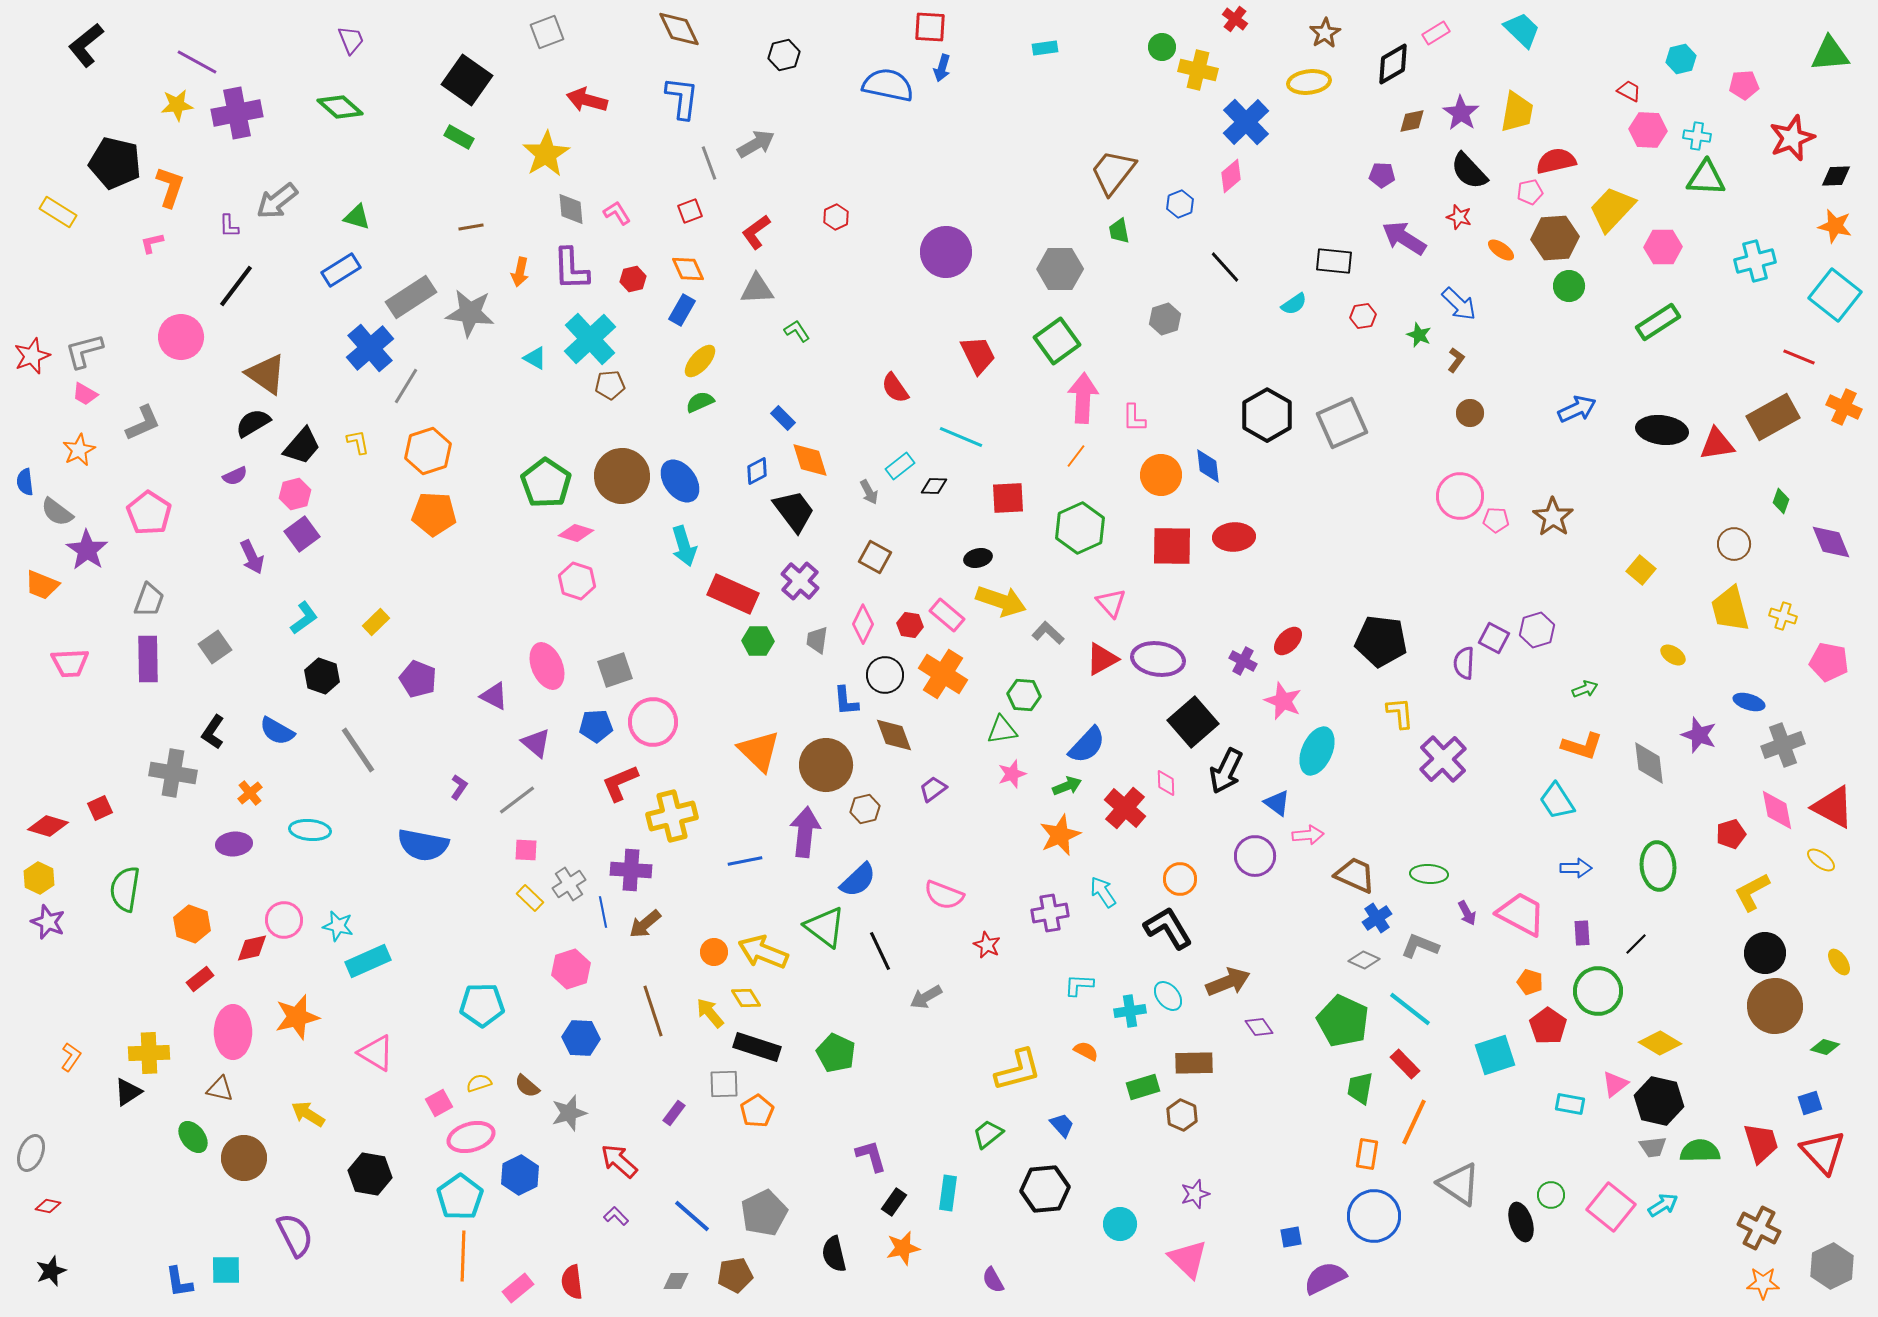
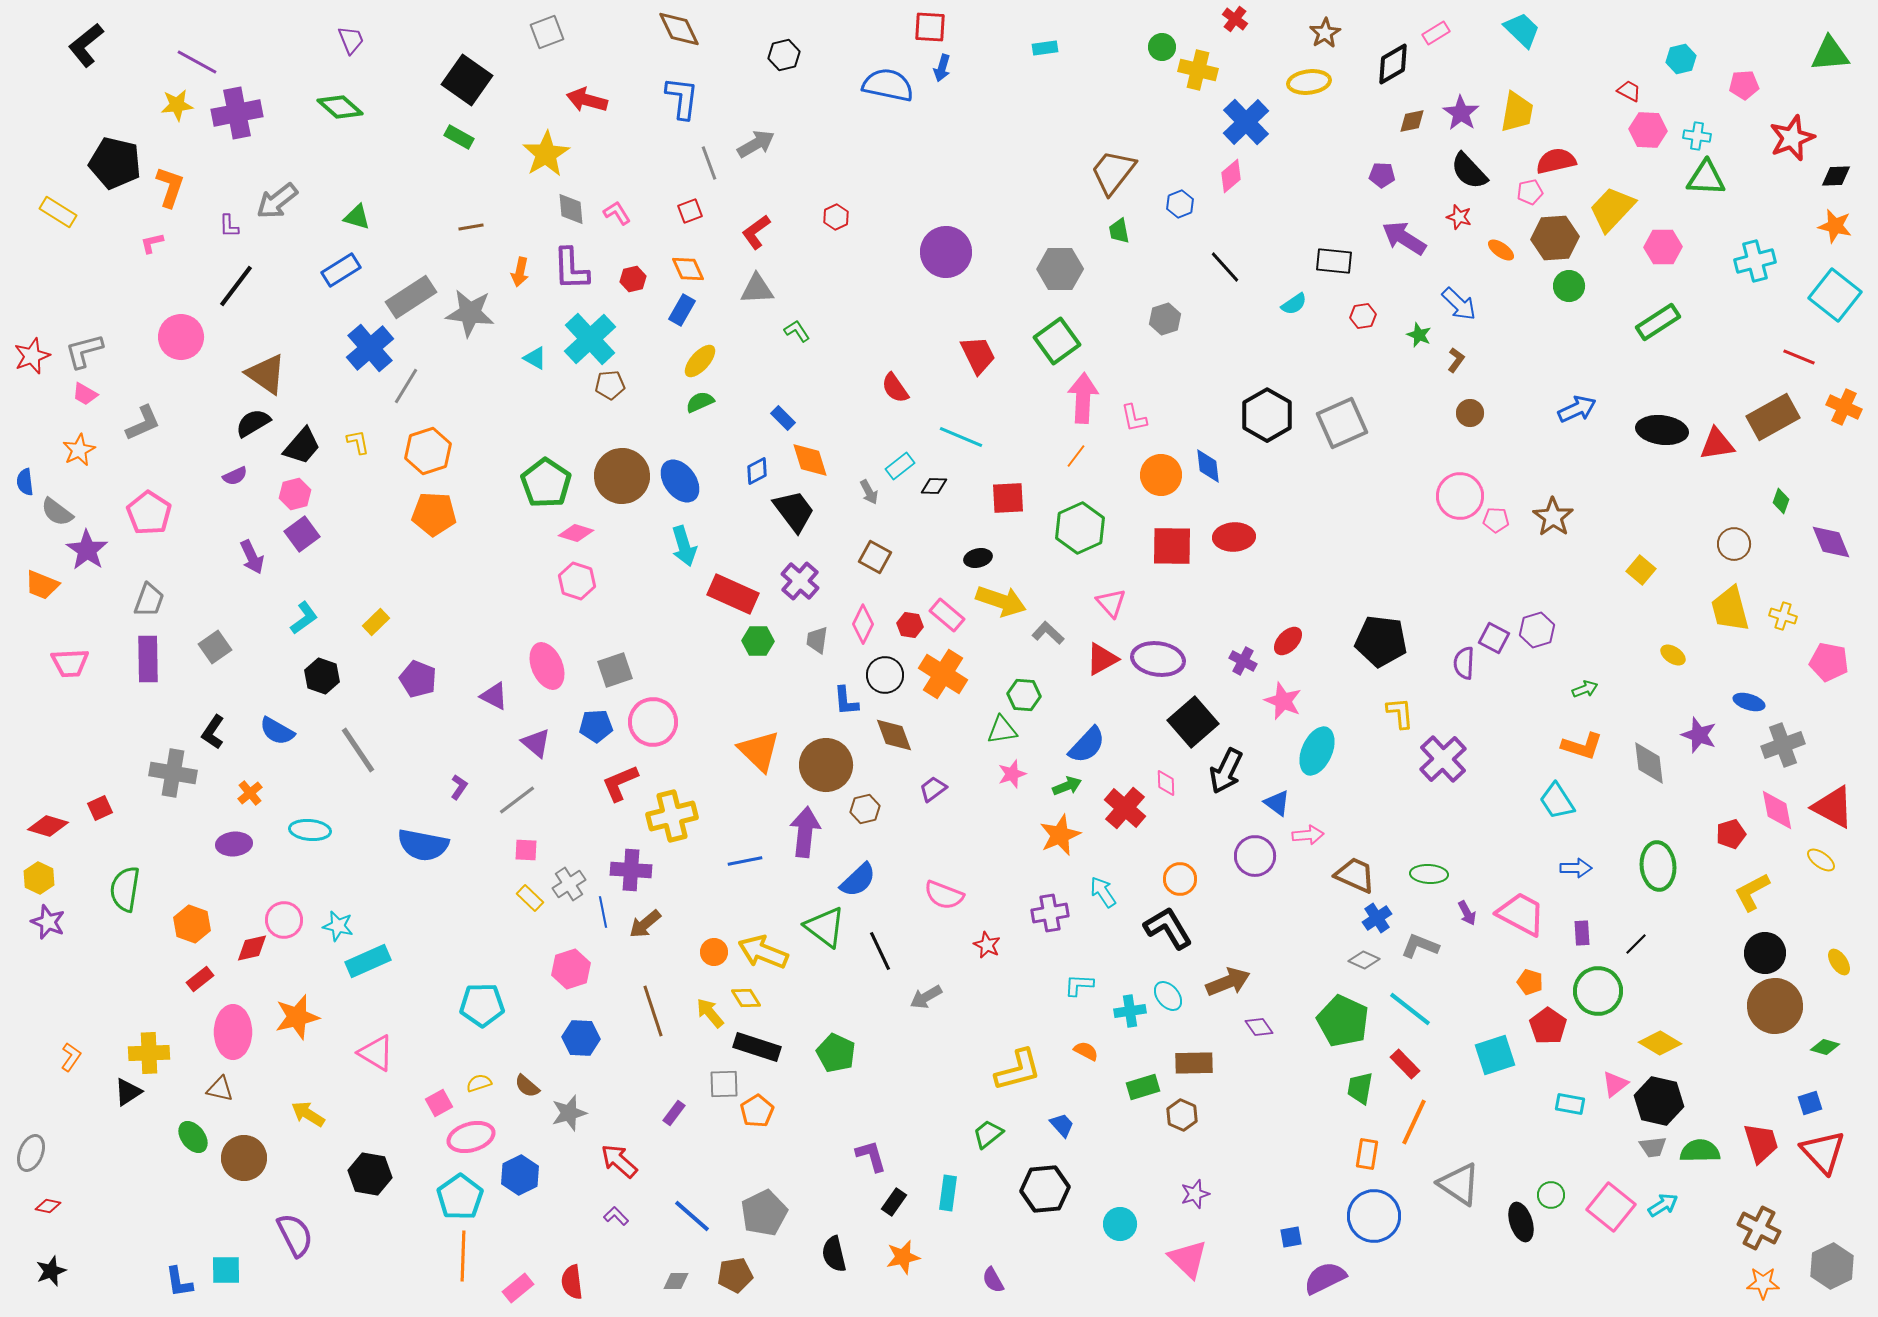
pink L-shape at (1134, 418): rotated 12 degrees counterclockwise
orange star at (903, 1248): moved 9 px down
